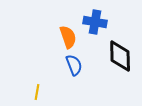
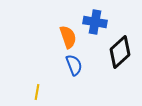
black diamond: moved 4 px up; rotated 48 degrees clockwise
